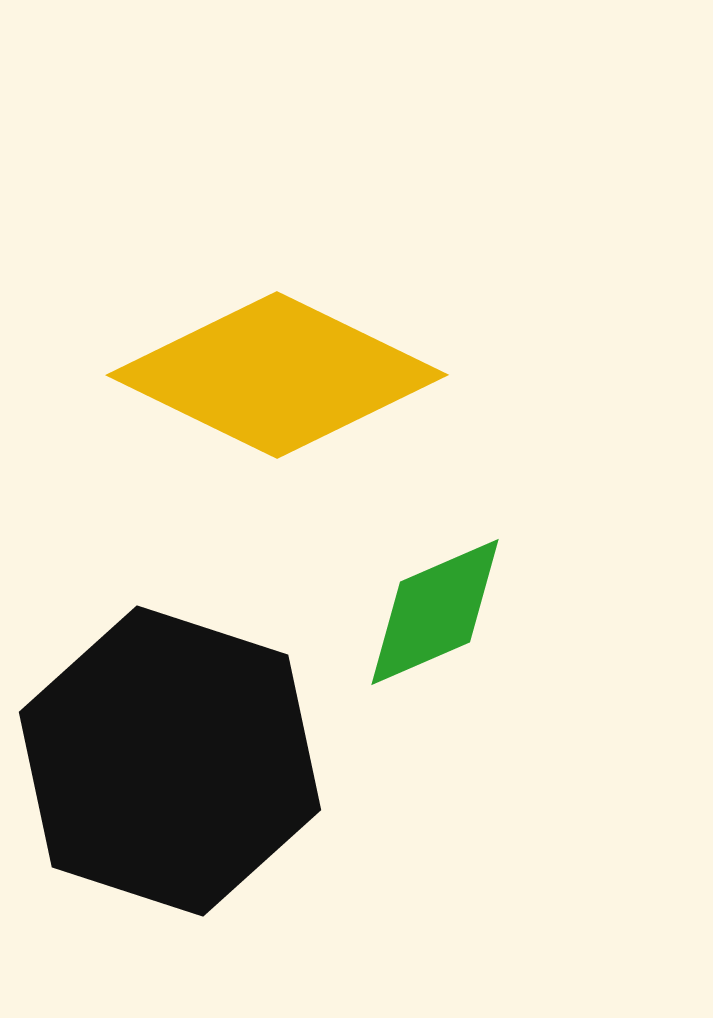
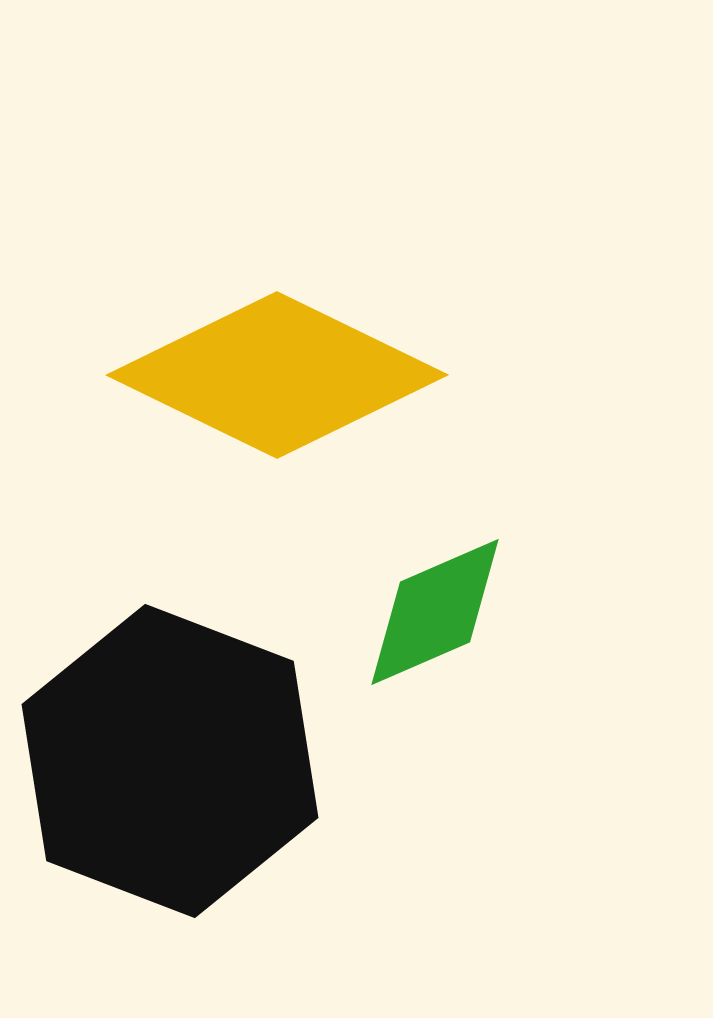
black hexagon: rotated 3 degrees clockwise
